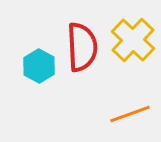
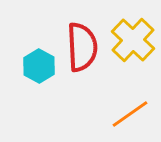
orange line: rotated 15 degrees counterclockwise
